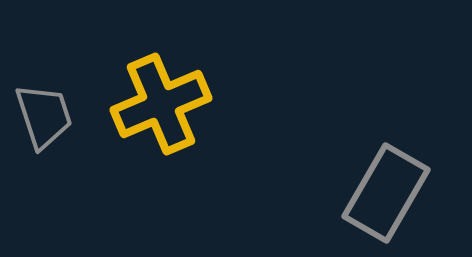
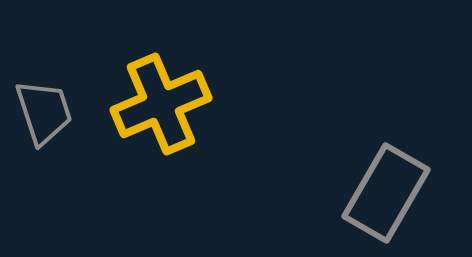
gray trapezoid: moved 4 px up
